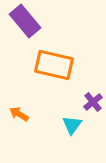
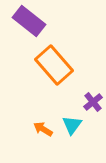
purple rectangle: moved 4 px right; rotated 12 degrees counterclockwise
orange rectangle: rotated 36 degrees clockwise
orange arrow: moved 24 px right, 15 px down
